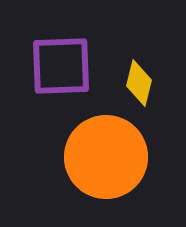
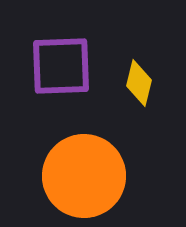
orange circle: moved 22 px left, 19 px down
